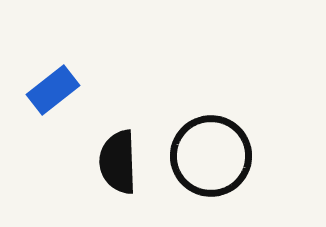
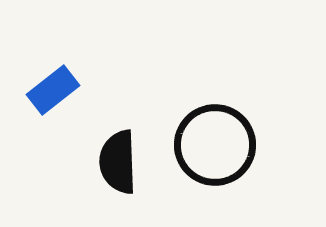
black circle: moved 4 px right, 11 px up
